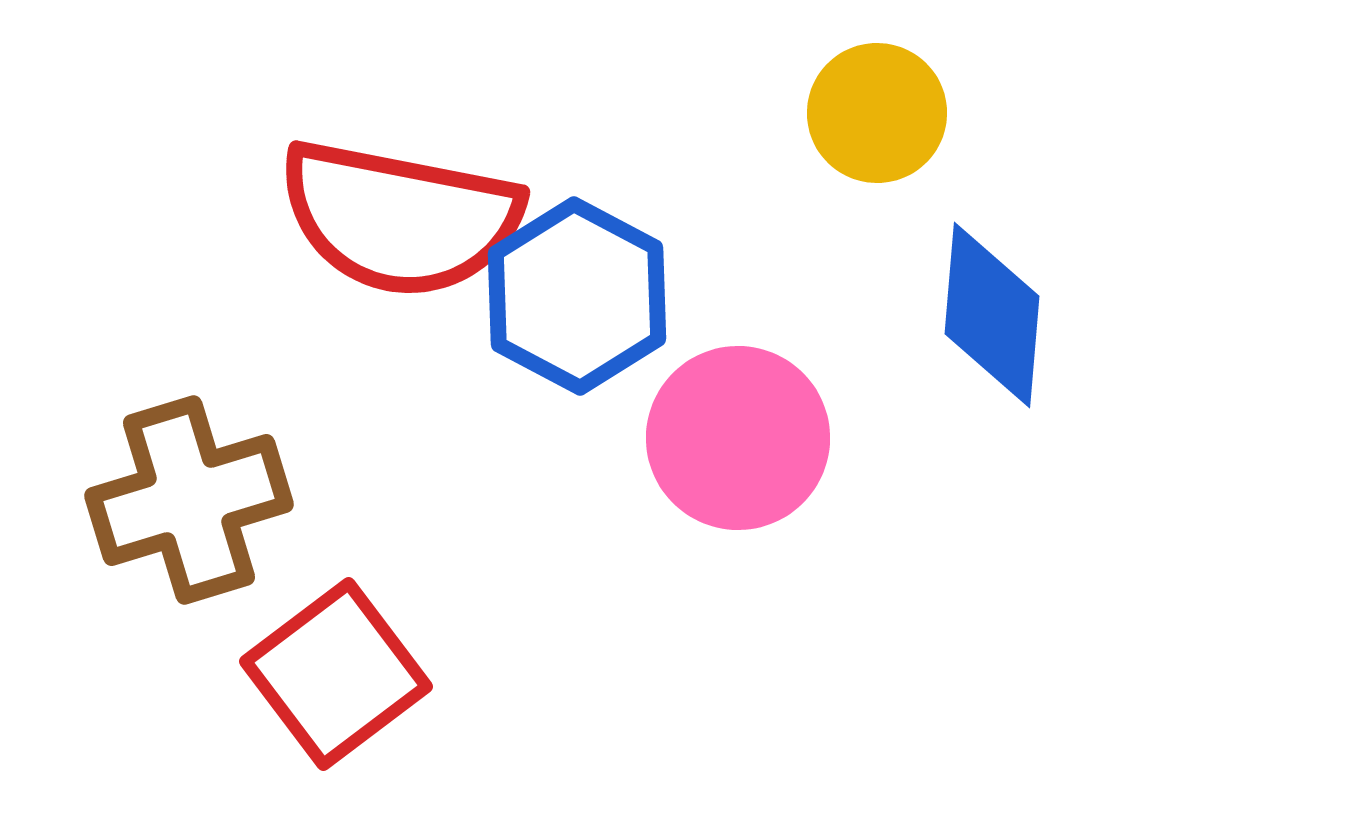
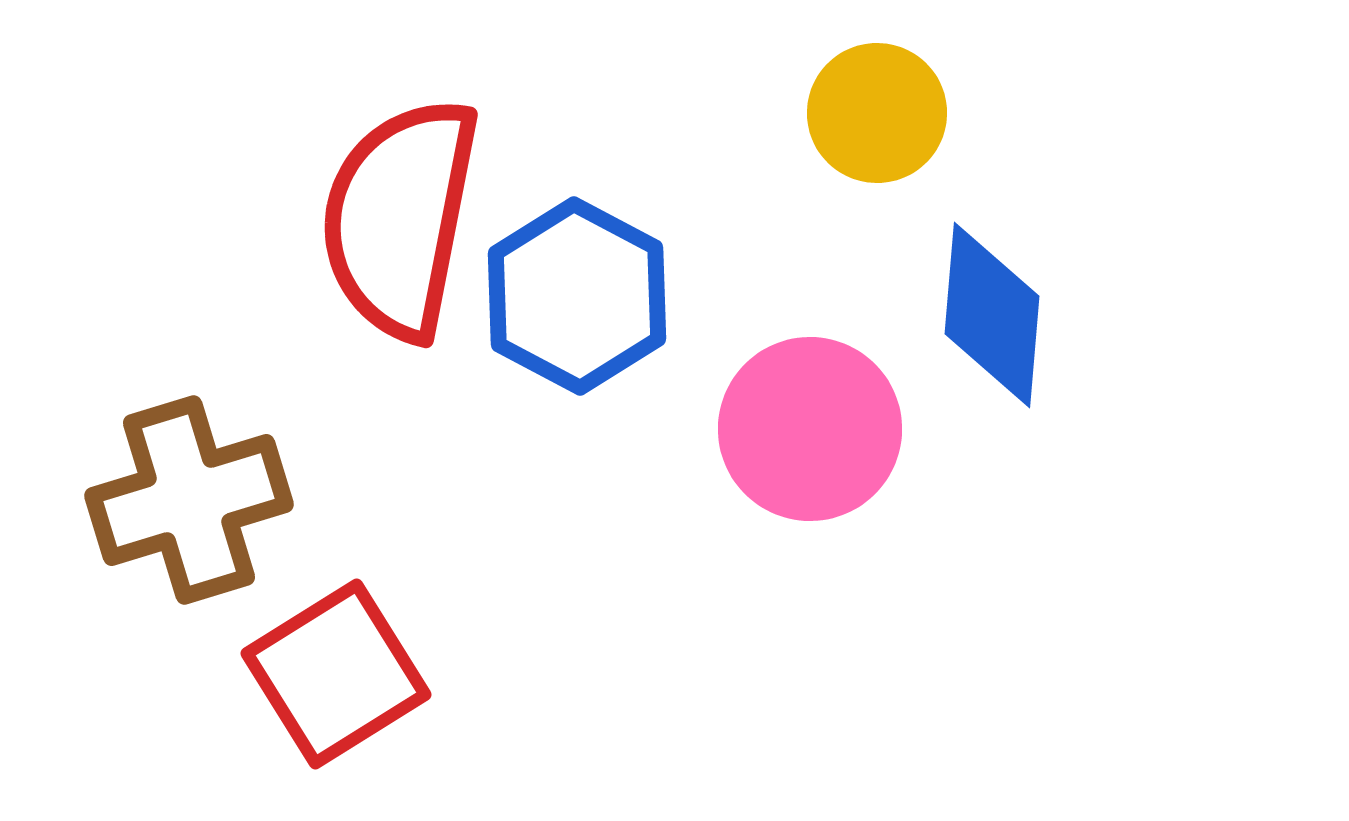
red semicircle: rotated 90 degrees clockwise
pink circle: moved 72 px right, 9 px up
red square: rotated 5 degrees clockwise
